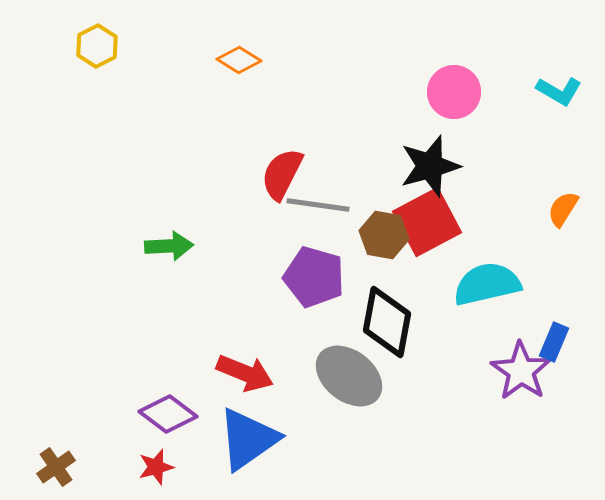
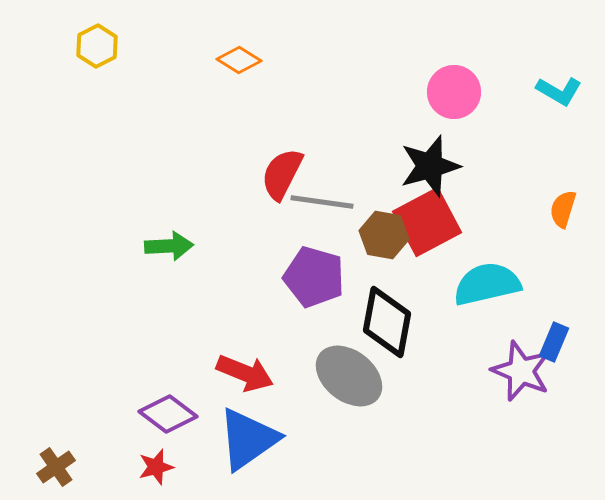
gray line: moved 4 px right, 3 px up
orange semicircle: rotated 15 degrees counterclockwise
purple star: rotated 12 degrees counterclockwise
